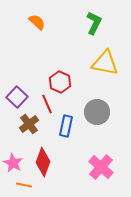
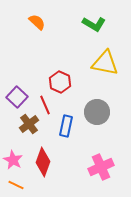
green L-shape: moved 1 px down; rotated 95 degrees clockwise
red line: moved 2 px left, 1 px down
pink star: moved 3 px up
pink cross: rotated 25 degrees clockwise
orange line: moved 8 px left; rotated 14 degrees clockwise
